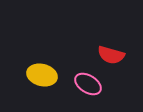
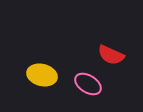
red semicircle: rotated 8 degrees clockwise
